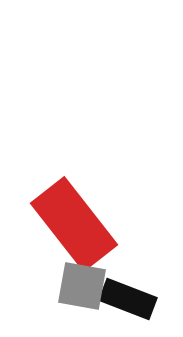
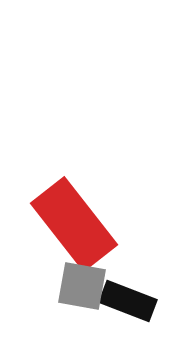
black rectangle: moved 2 px down
